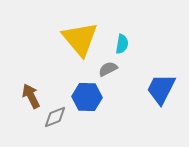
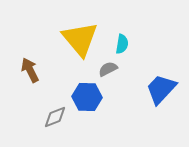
blue trapezoid: rotated 16 degrees clockwise
brown arrow: moved 1 px left, 26 px up
